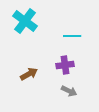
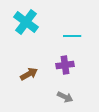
cyan cross: moved 1 px right, 1 px down
gray arrow: moved 4 px left, 6 px down
